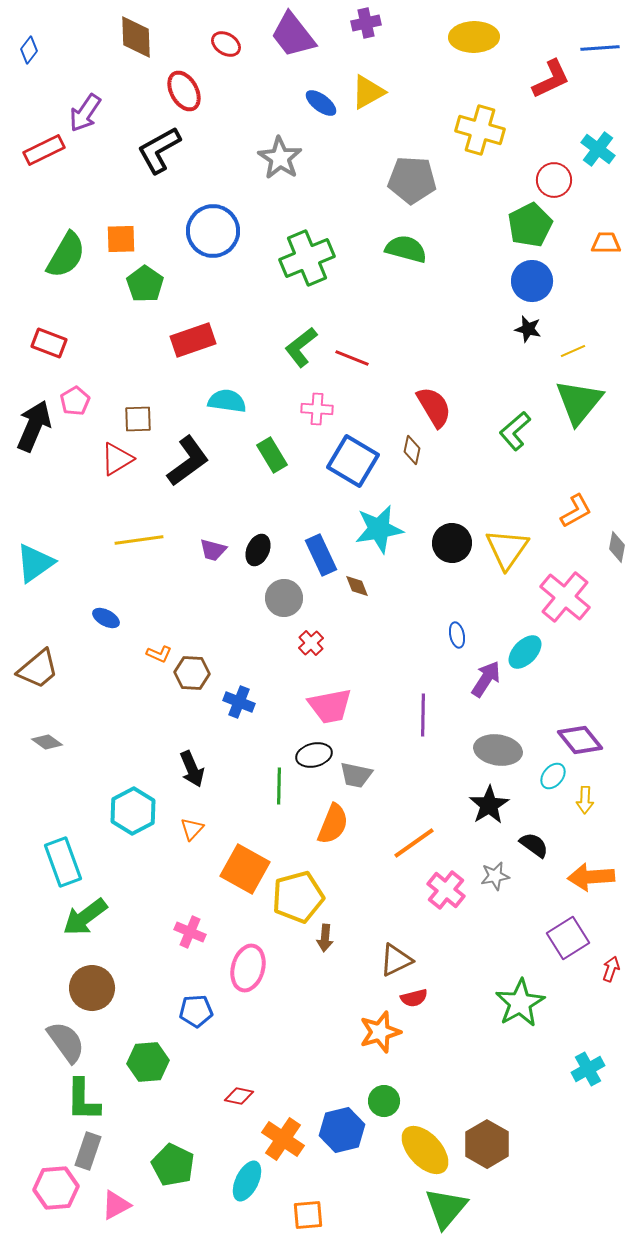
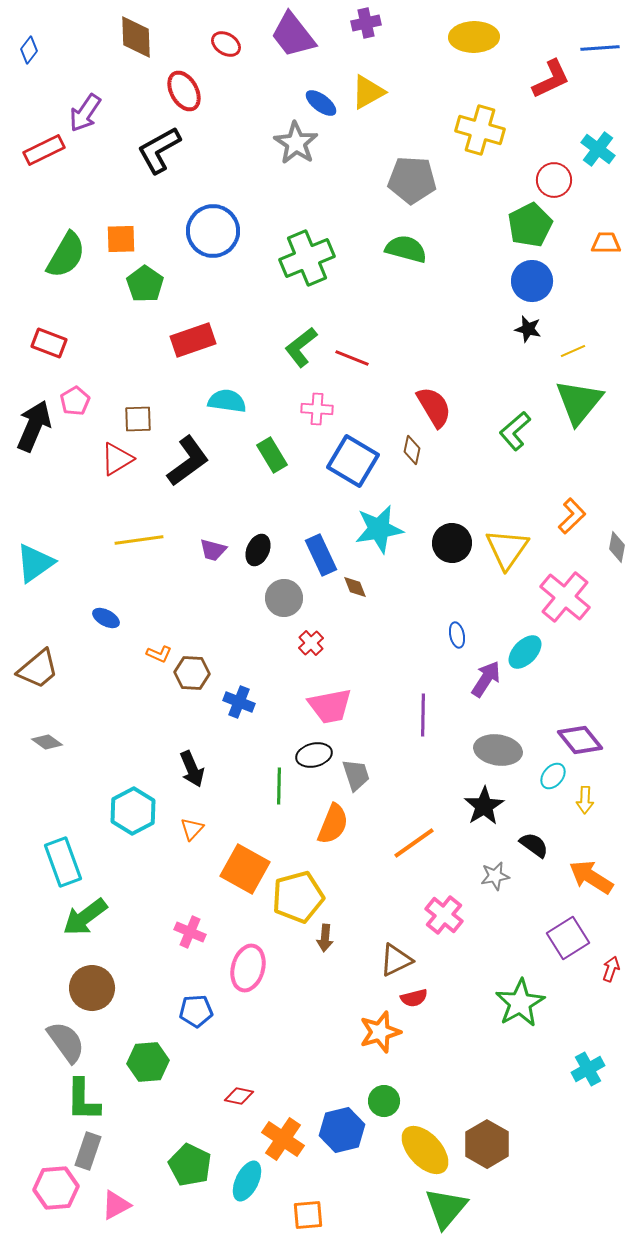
gray star at (280, 158): moved 16 px right, 15 px up
orange L-shape at (576, 511): moved 4 px left, 5 px down; rotated 15 degrees counterclockwise
brown diamond at (357, 586): moved 2 px left, 1 px down
gray trapezoid at (356, 775): rotated 120 degrees counterclockwise
black star at (489, 805): moved 5 px left, 1 px down
orange arrow at (591, 877): rotated 36 degrees clockwise
pink cross at (446, 890): moved 2 px left, 25 px down
green pentagon at (173, 1165): moved 17 px right
